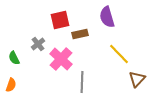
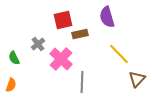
red square: moved 3 px right
